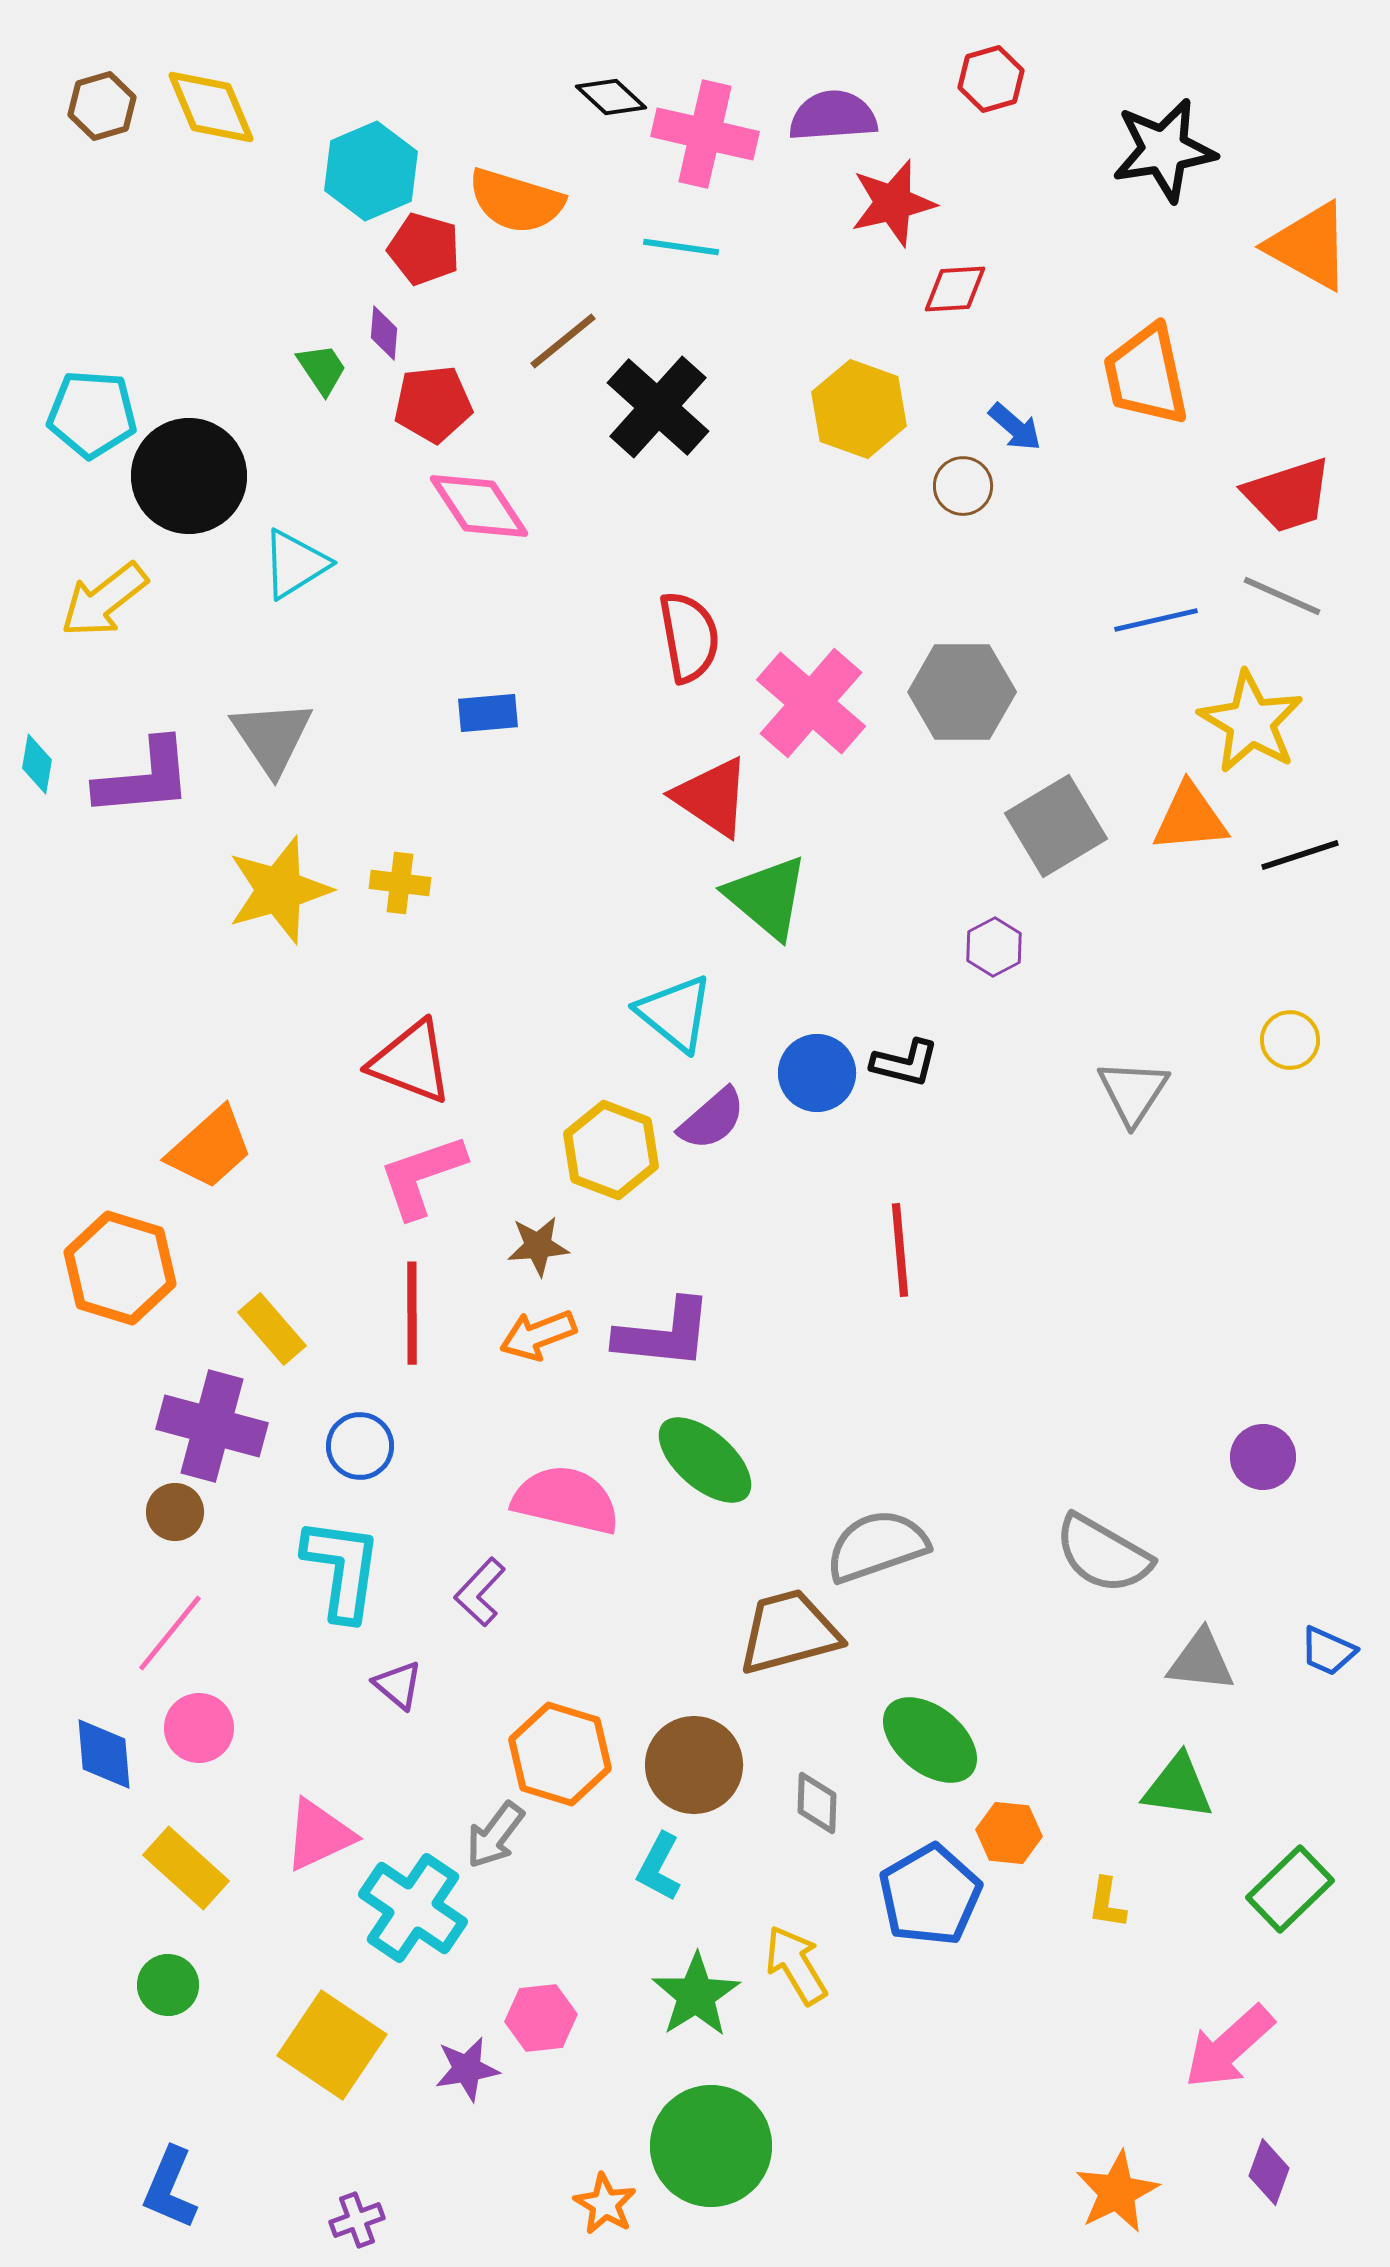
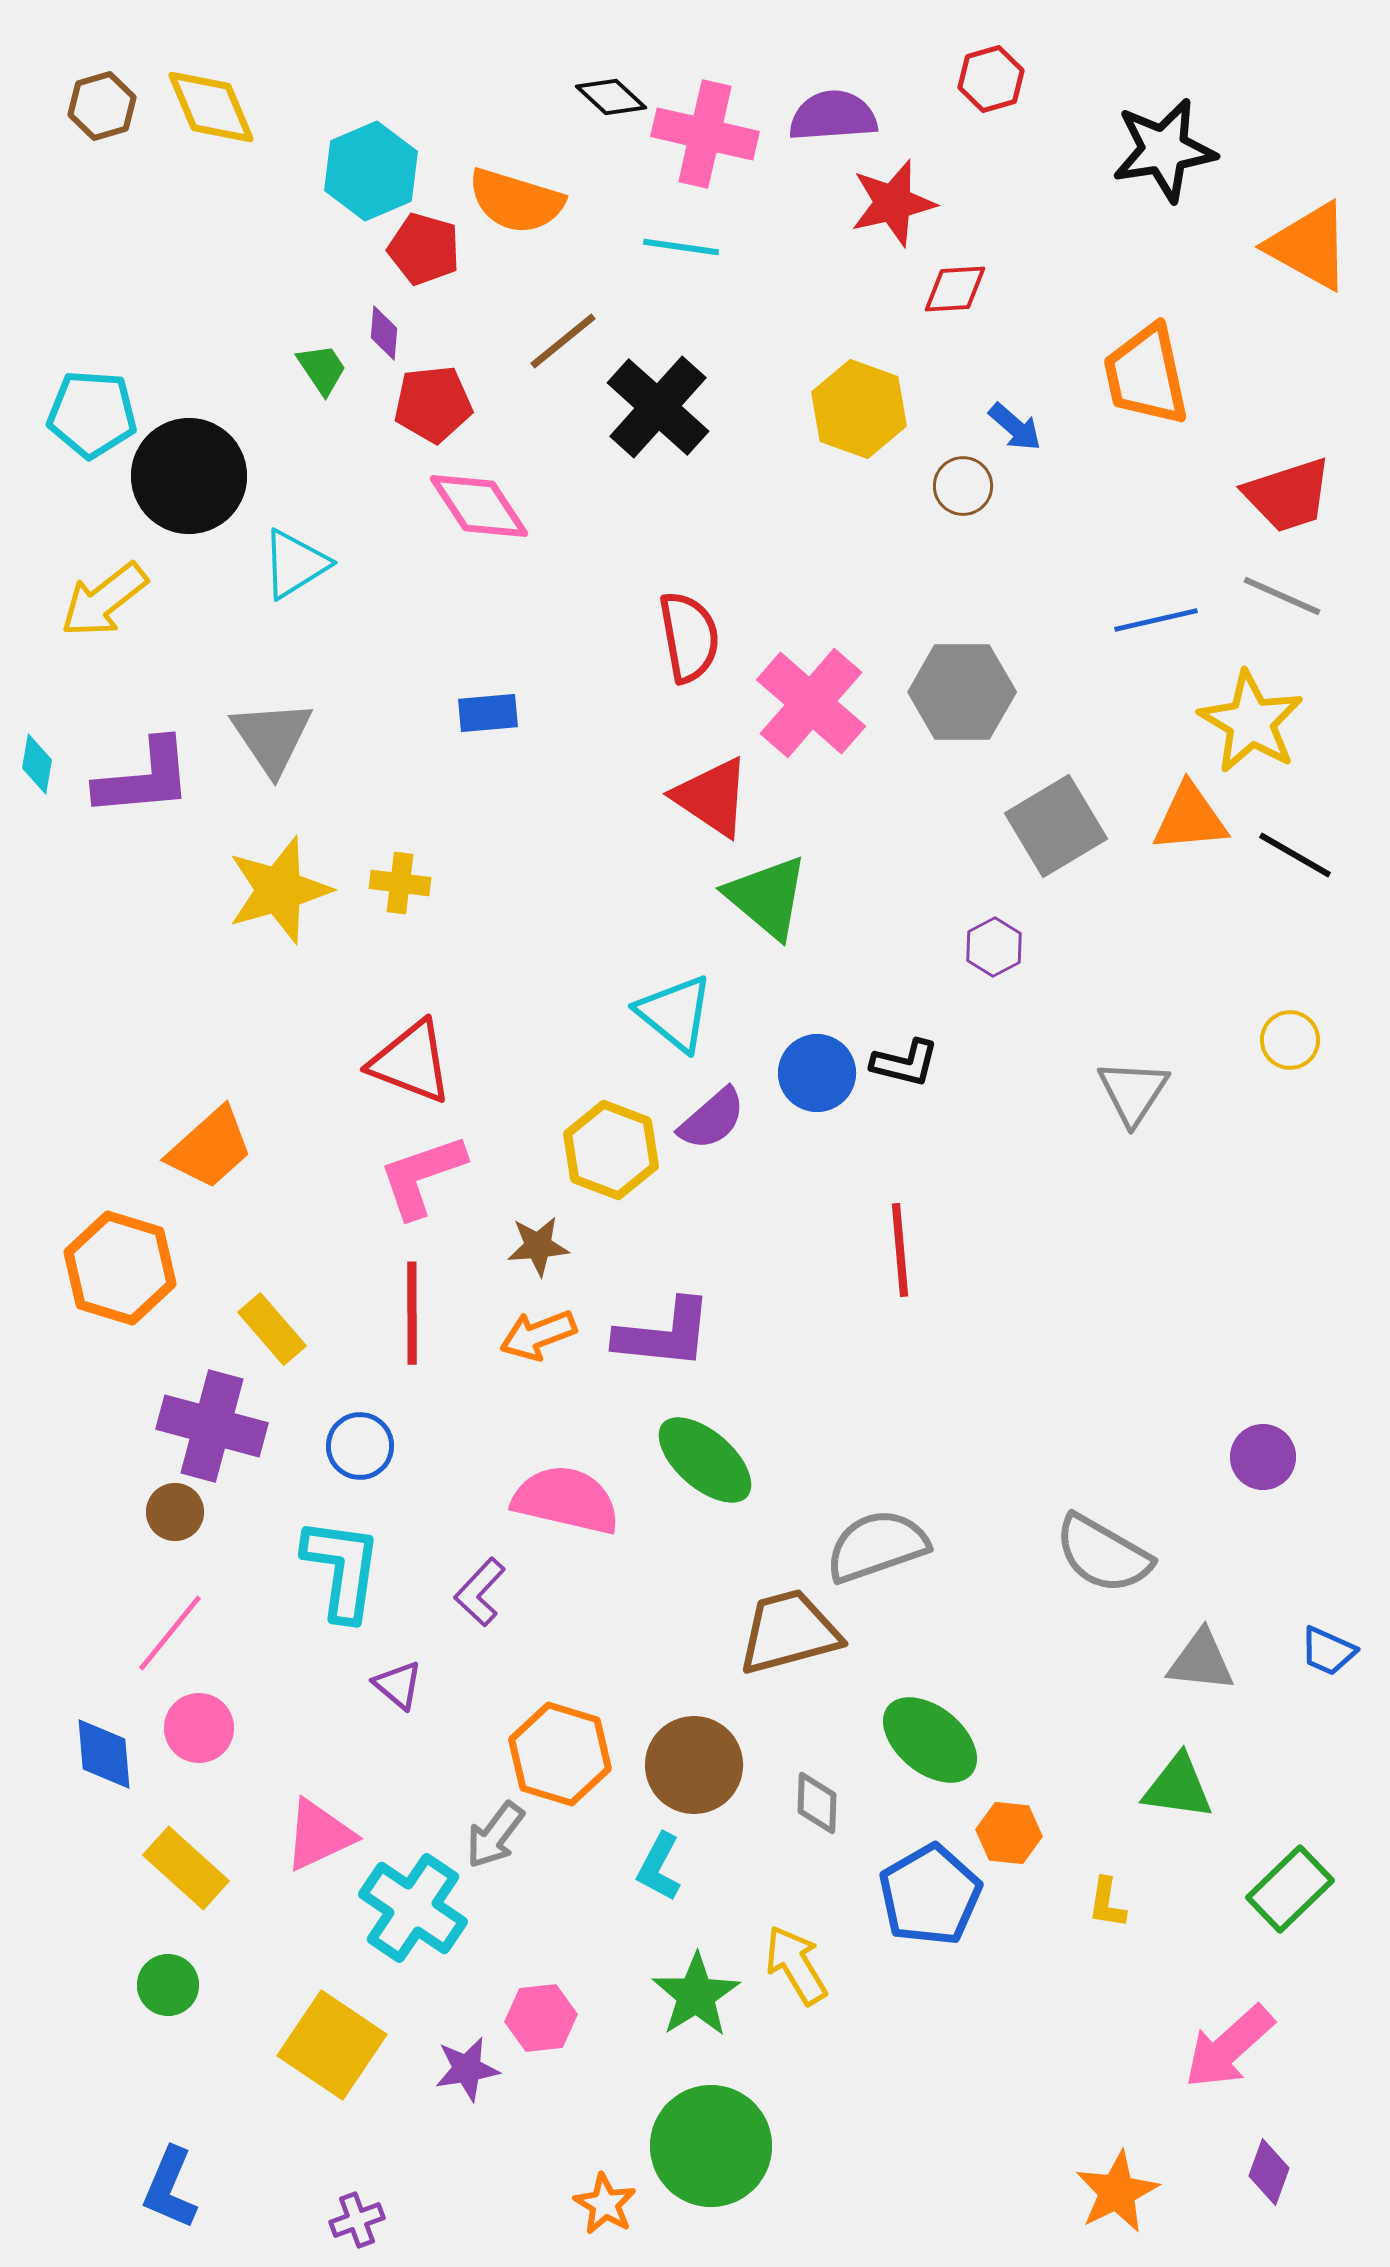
black line at (1300, 855): moved 5 px left; rotated 48 degrees clockwise
